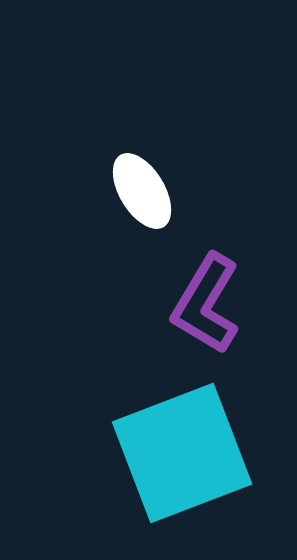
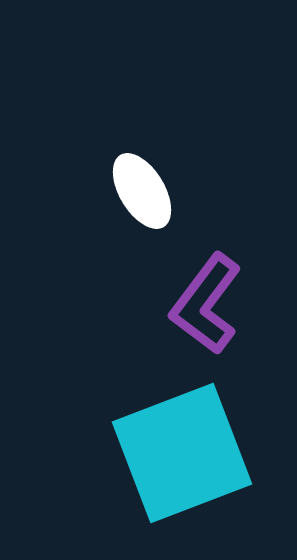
purple L-shape: rotated 6 degrees clockwise
